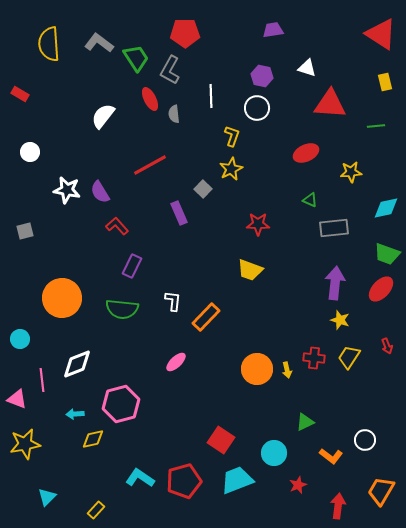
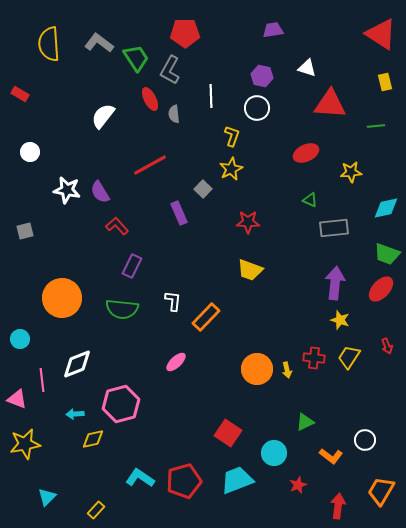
red star at (258, 224): moved 10 px left, 2 px up
red square at (221, 440): moved 7 px right, 7 px up
